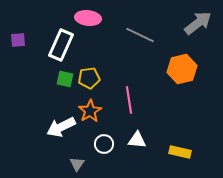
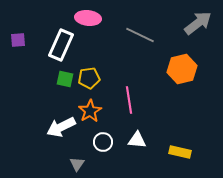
white circle: moved 1 px left, 2 px up
